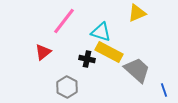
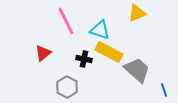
pink line: moved 2 px right; rotated 64 degrees counterclockwise
cyan triangle: moved 1 px left, 2 px up
red triangle: moved 1 px down
black cross: moved 3 px left
